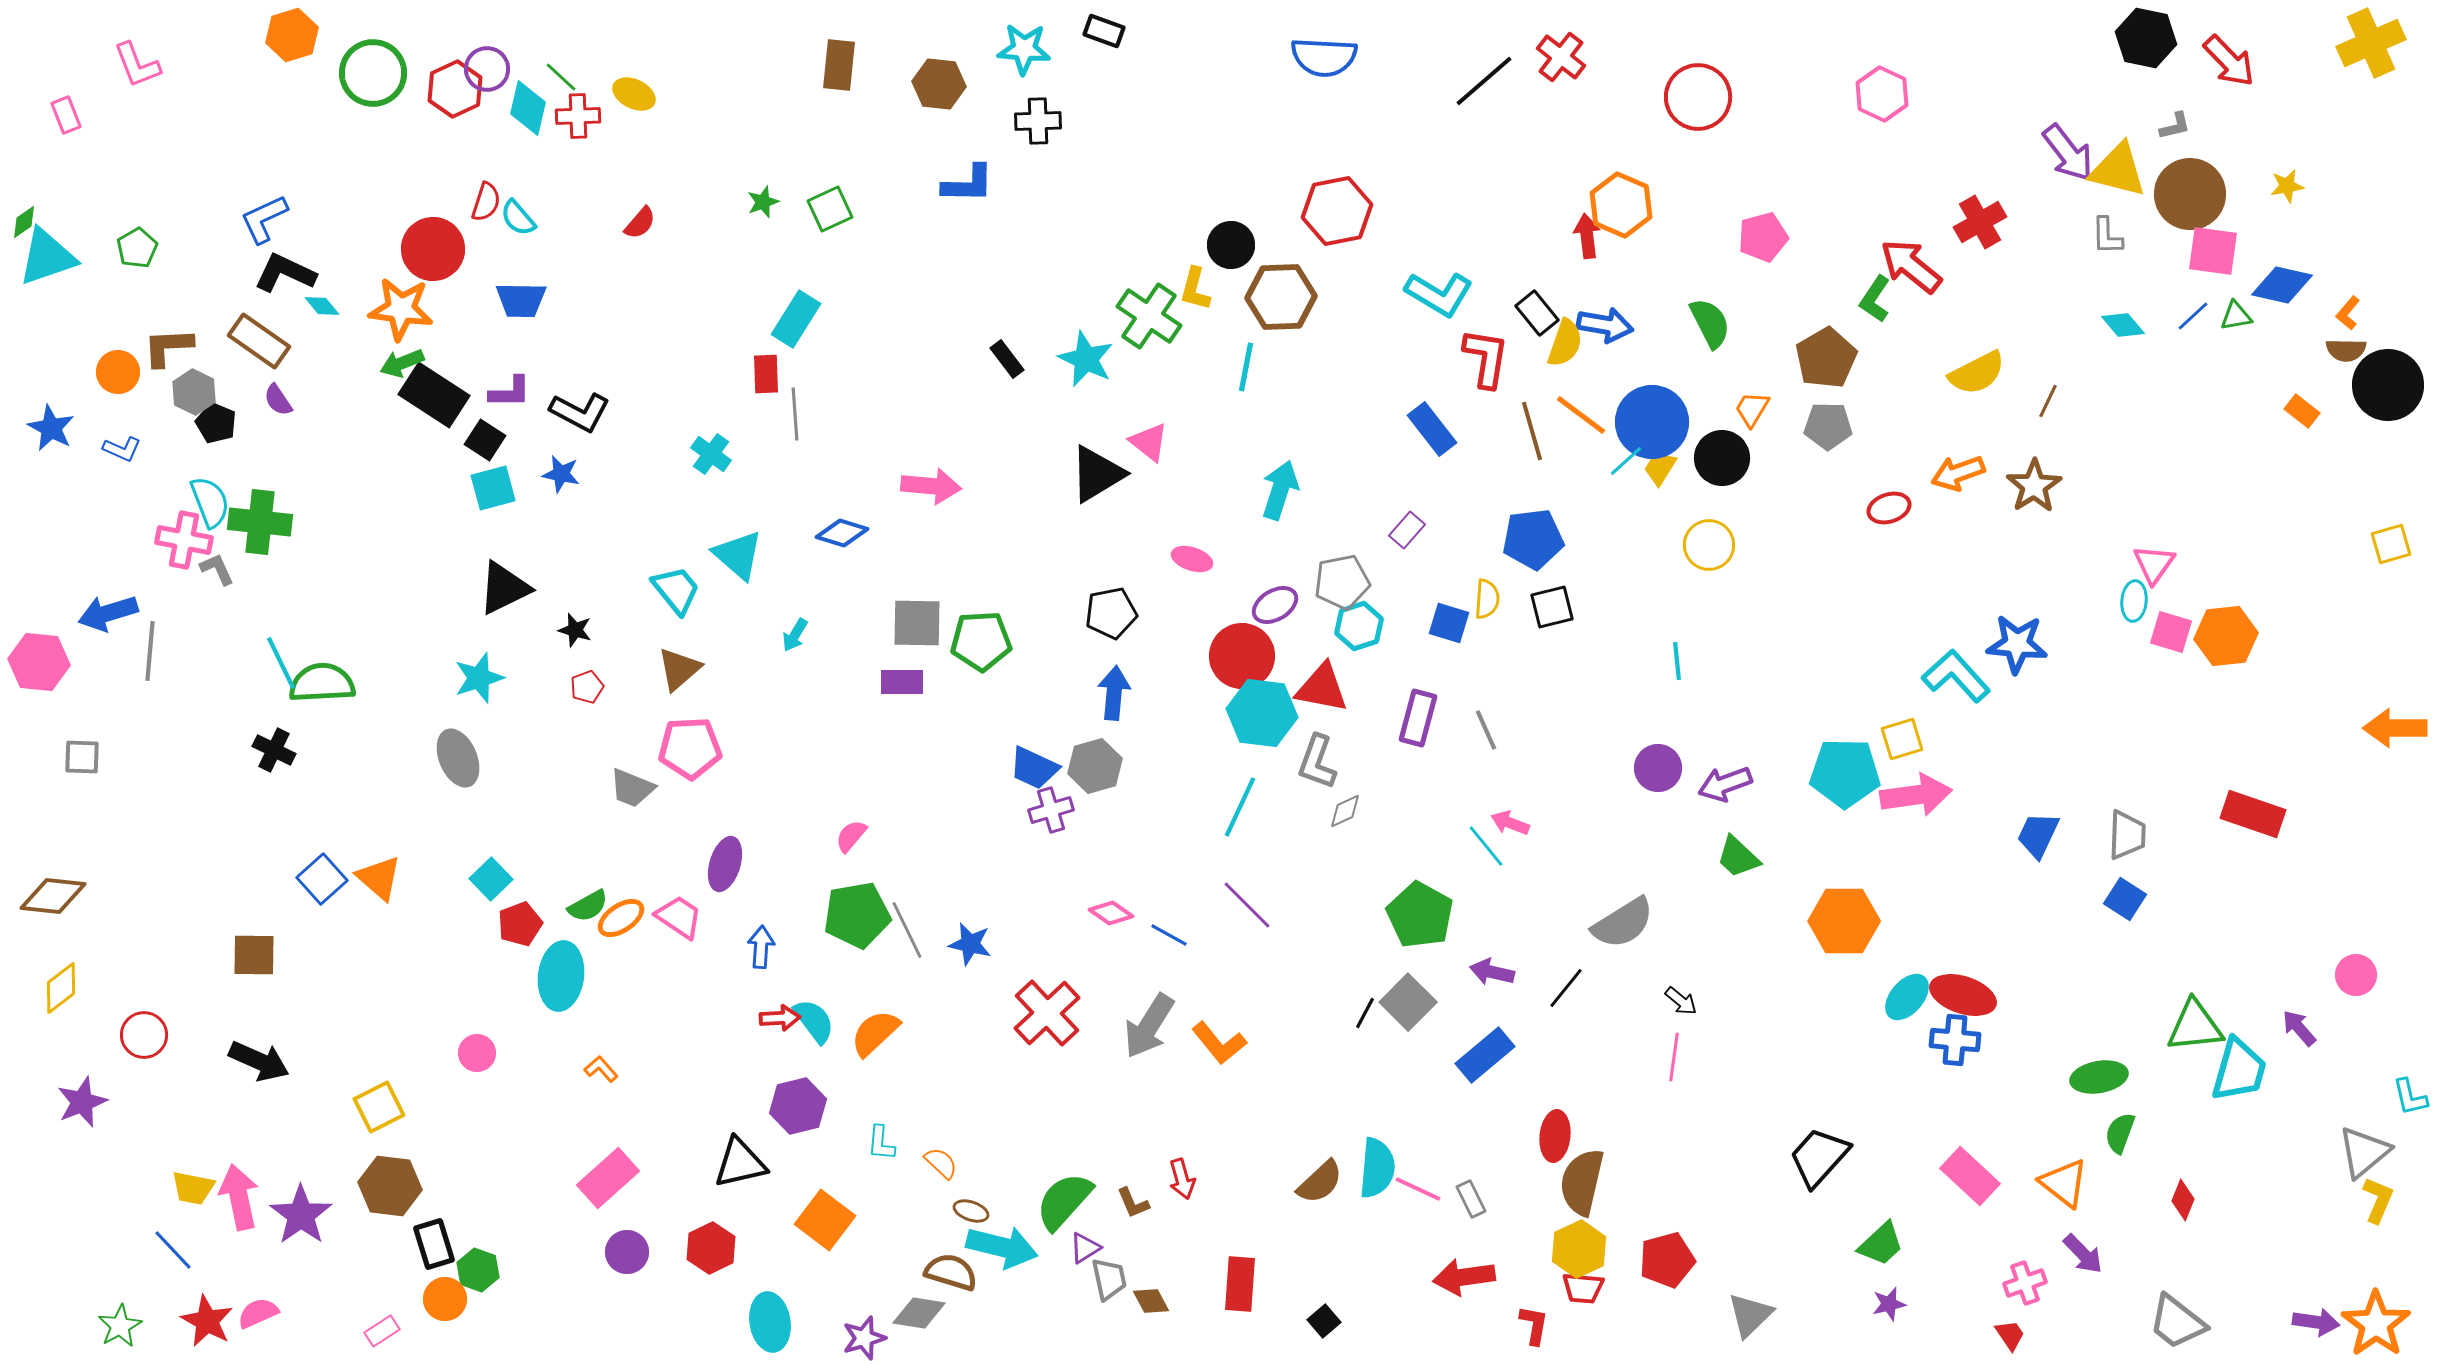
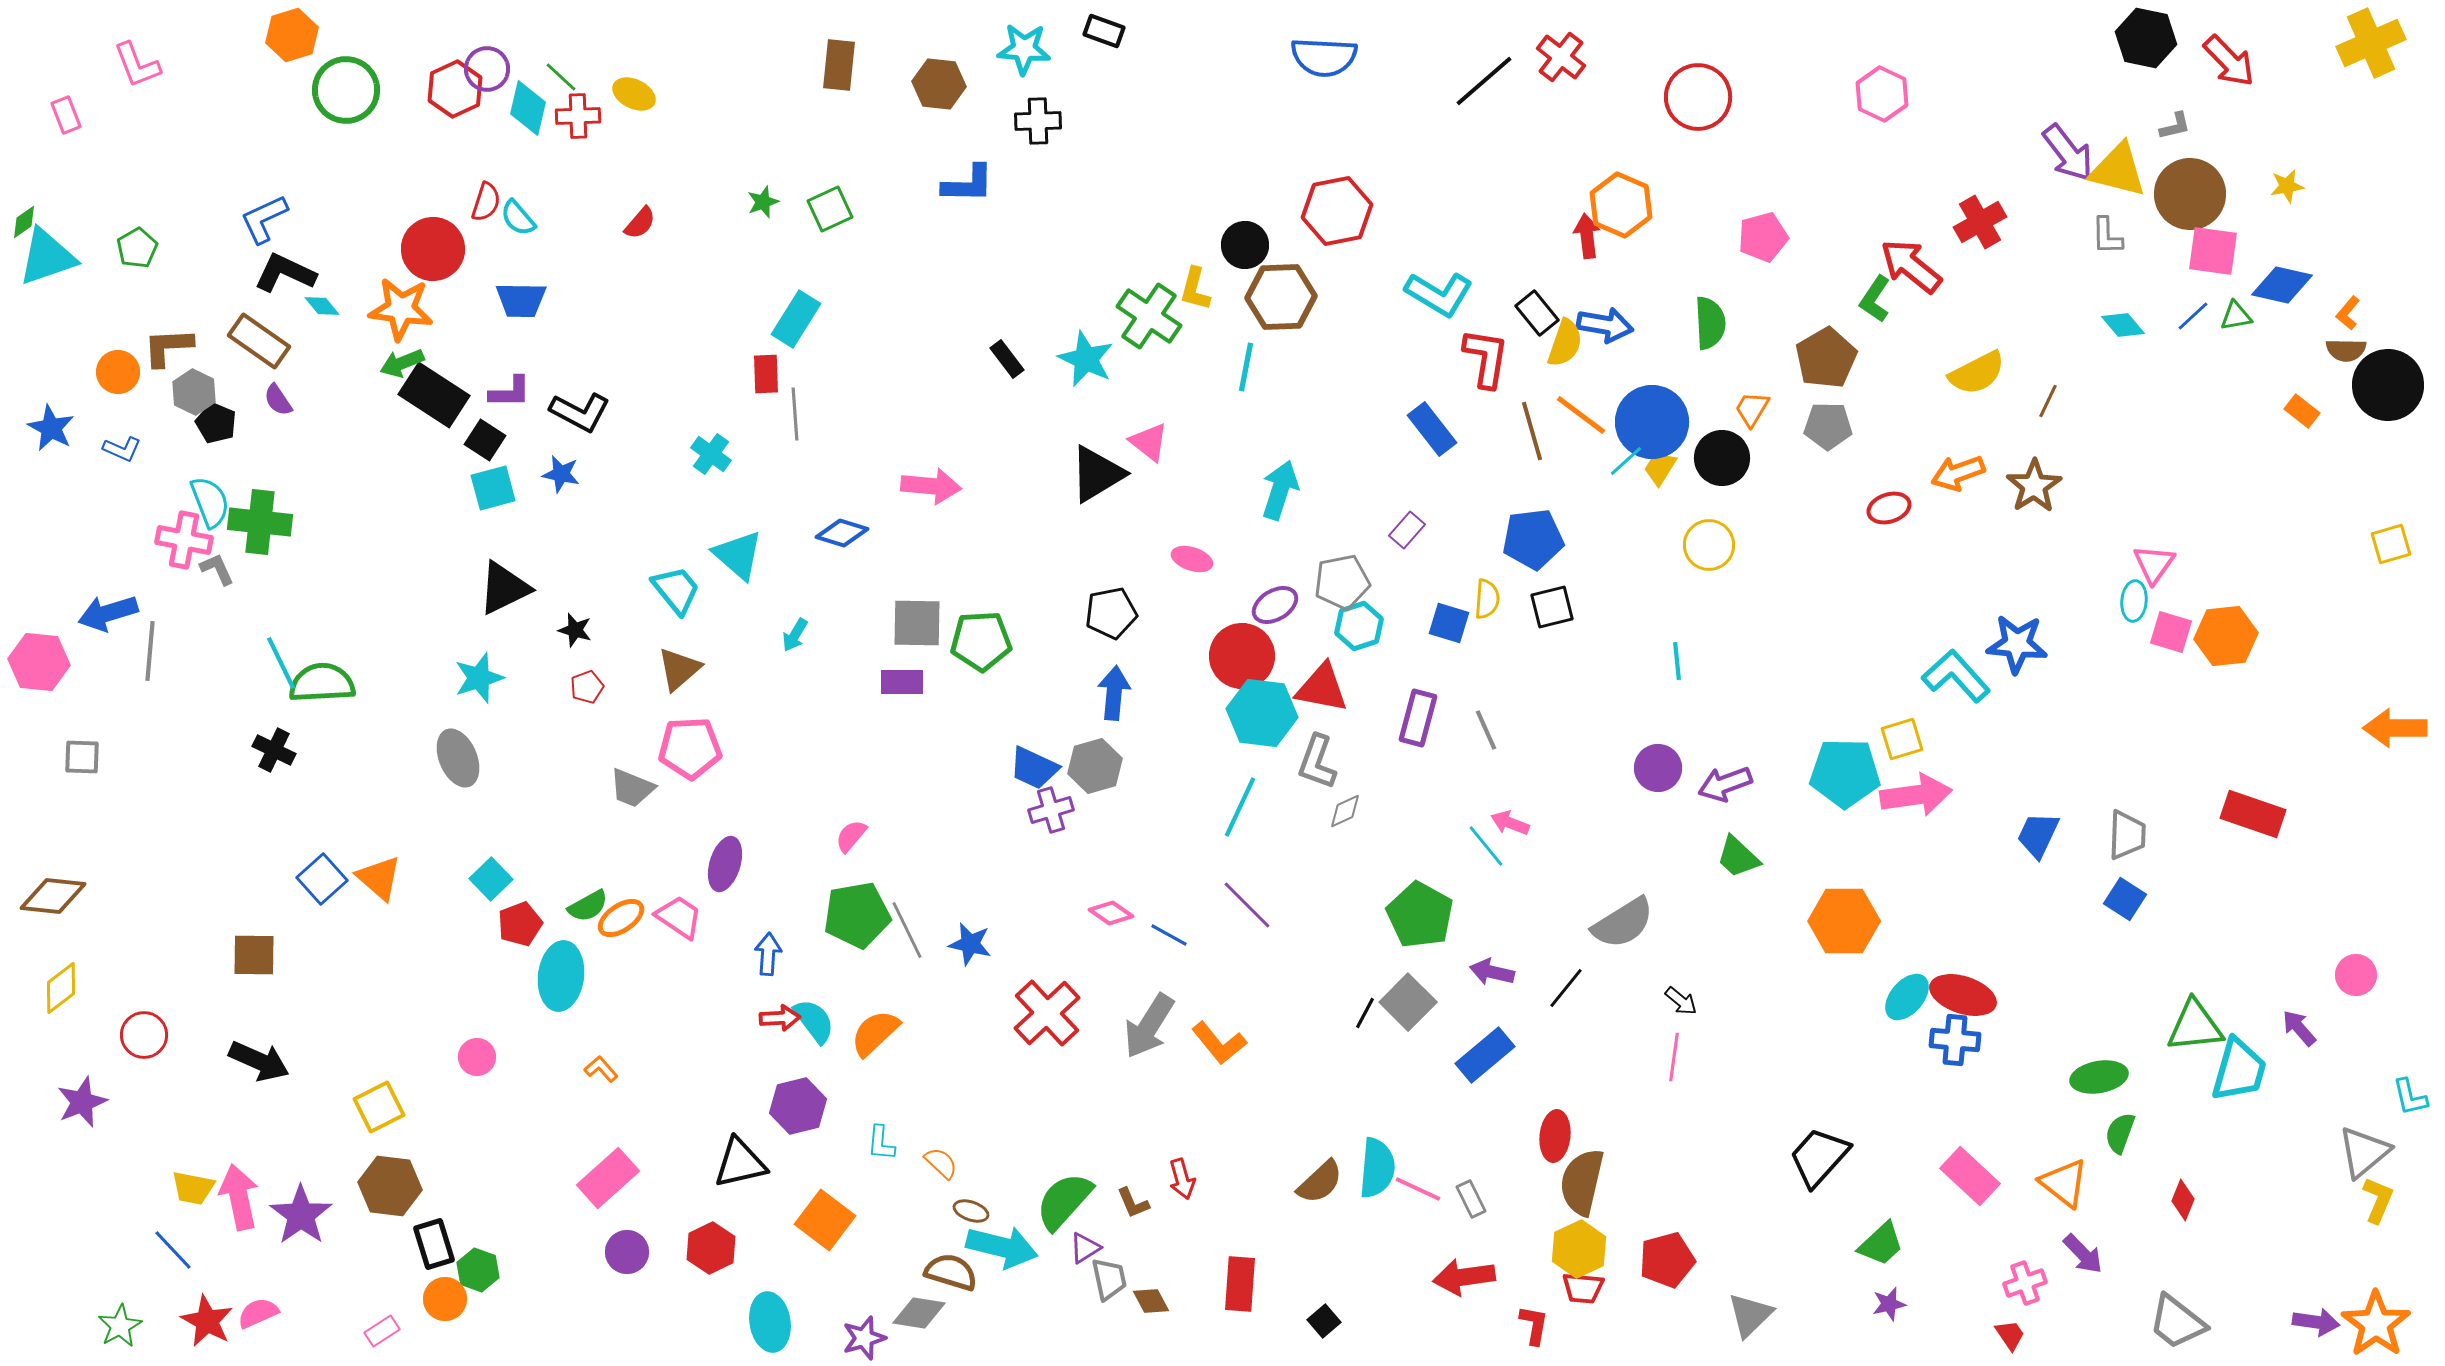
green circle at (373, 73): moved 27 px left, 17 px down
black circle at (1231, 245): moved 14 px right
green semicircle at (1710, 323): rotated 24 degrees clockwise
blue arrow at (761, 947): moved 7 px right, 7 px down
pink circle at (477, 1053): moved 4 px down
